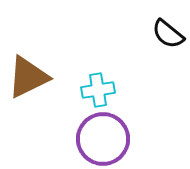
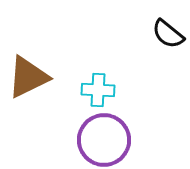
cyan cross: rotated 12 degrees clockwise
purple circle: moved 1 px right, 1 px down
